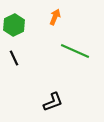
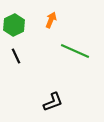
orange arrow: moved 4 px left, 3 px down
black line: moved 2 px right, 2 px up
